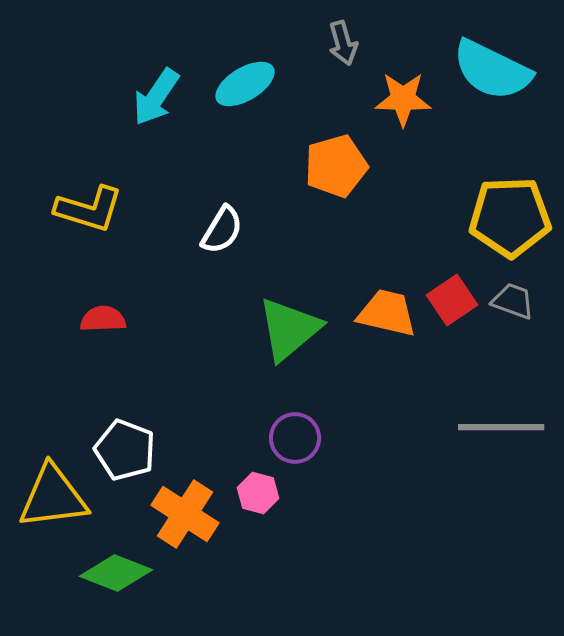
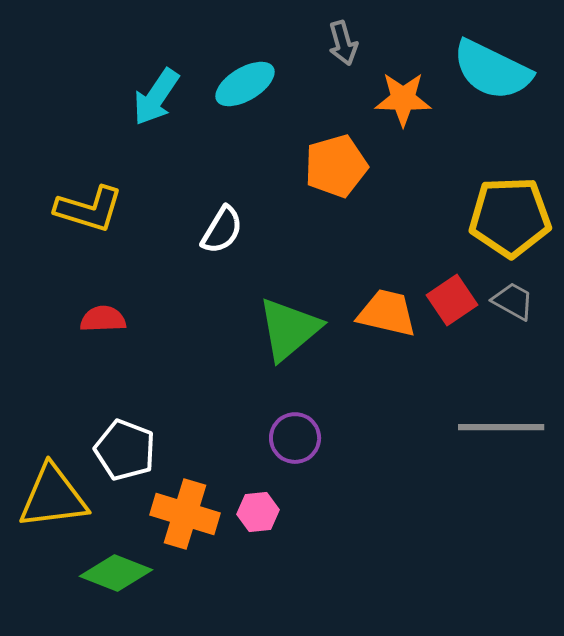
gray trapezoid: rotated 9 degrees clockwise
pink hexagon: moved 19 px down; rotated 21 degrees counterclockwise
orange cross: rotated 16 degrees counterclockwise
